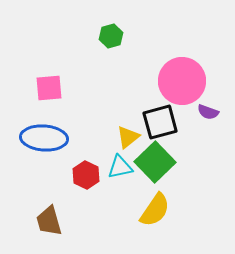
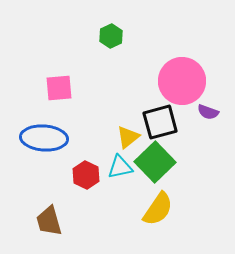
green hexagon: rotated 10 degrees counterclockwise
pink square: moved 10 px right
yellow semicircle: moved 3 px right, 1 px up
